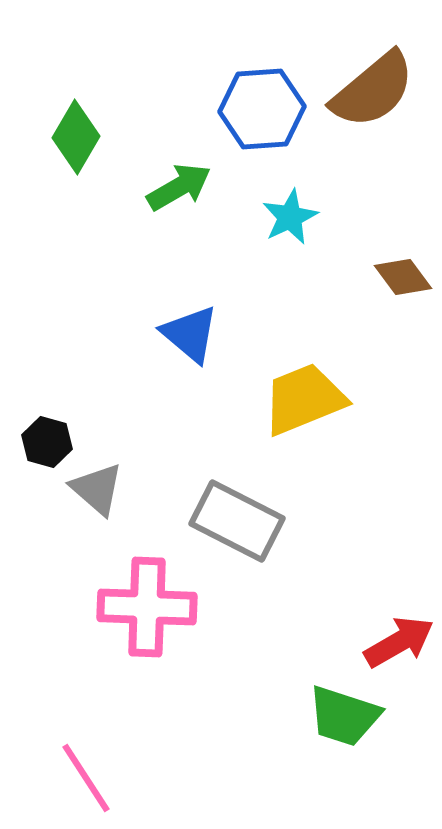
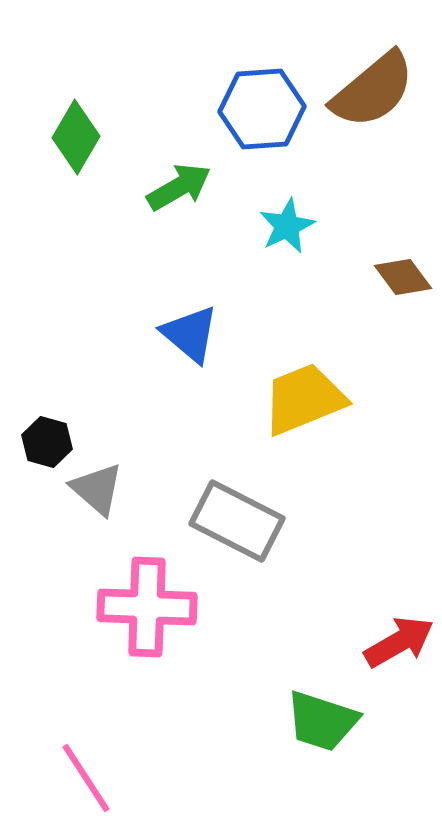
cyan star: moved 3 px left, 9 px down
green trapezoid: moved 22 px left, 5 px down
